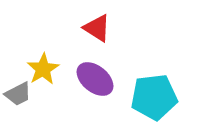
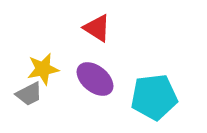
yellow star: rotated 20 degrees clockwise
gray trapezoid: moved 11 px right
